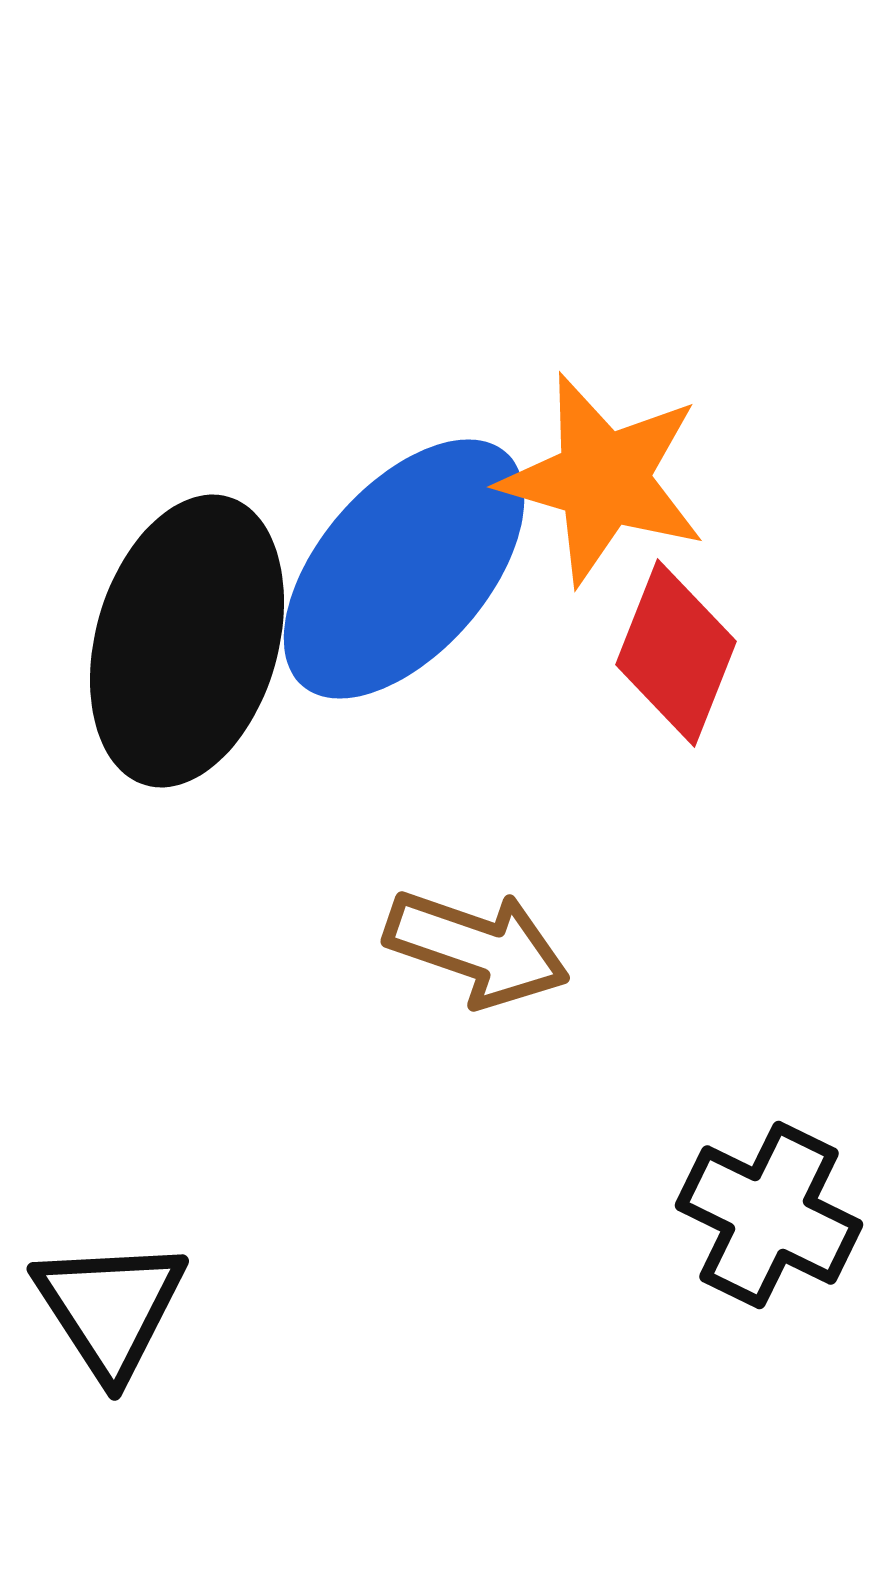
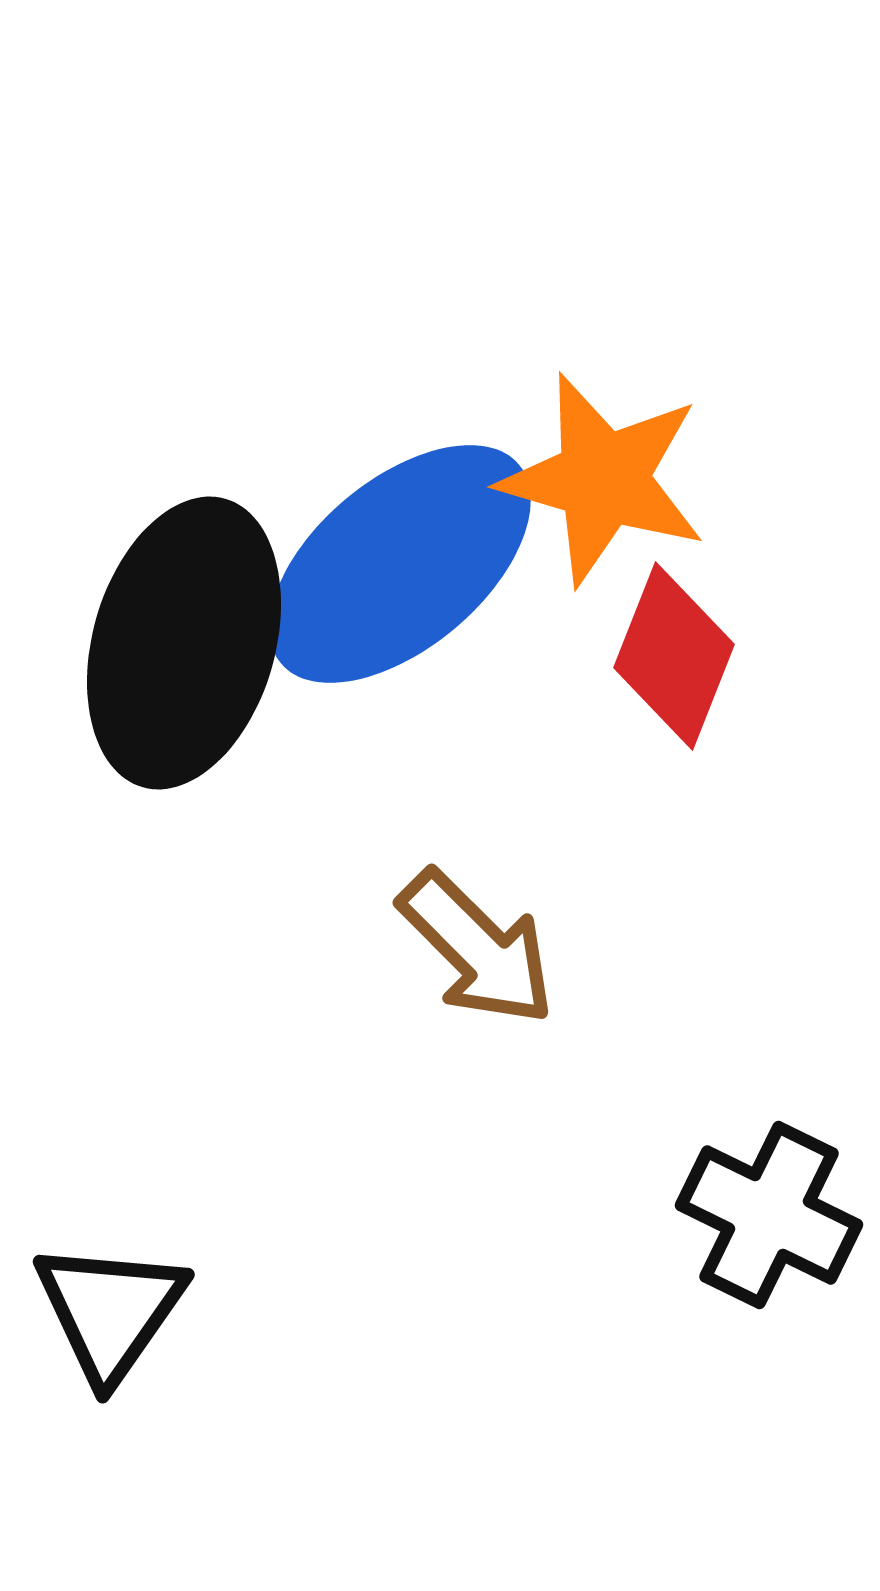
blue ellipse: moved 4 px left, 5 px up; rotated 9 degrees clockwise
black ellipse: moved 3 px left, 2 px down
red diamond: moved 2 px left, 3 px down
brown arrow: rotated 26 degrees clockwise
black triangle: moved 3 px down; rotated 8 degrees clockwise
